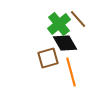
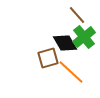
brown line: moved 1 px left, 4 px up
green cross: moved 25 px right, 13 px down
orange line: rotated 32 degrees counterclockwise
